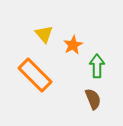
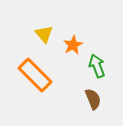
green arrow: rotated 20 degrees counterclockwise
